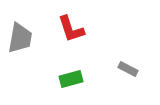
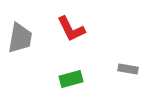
red L-shape: rotated 8 degrees counterclockwise
gray rectangle: rotated 18 degrees counterclockwise
